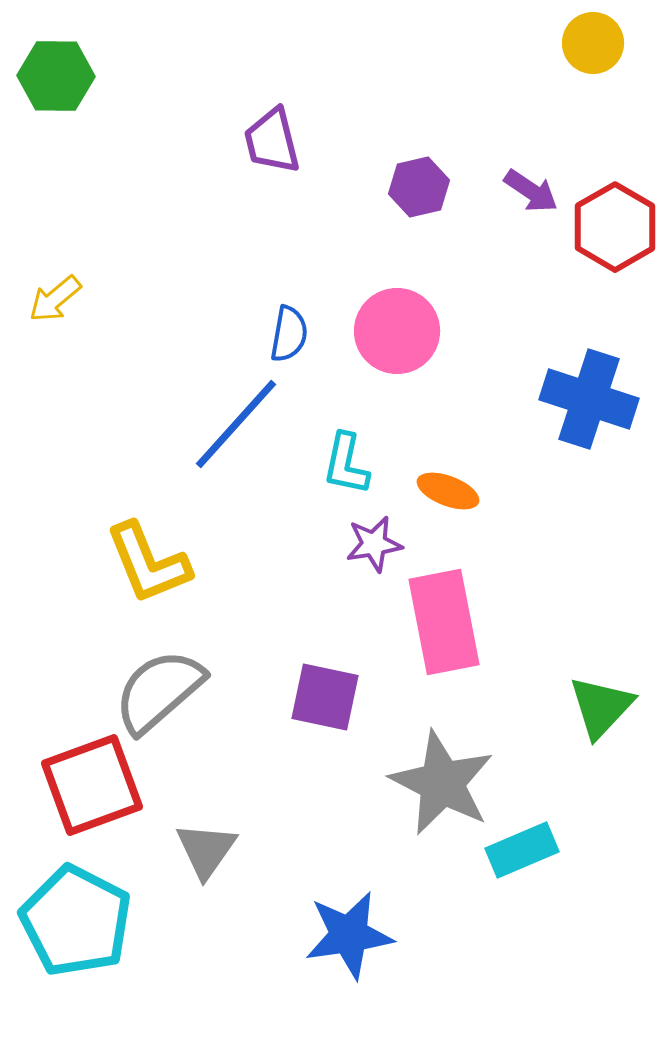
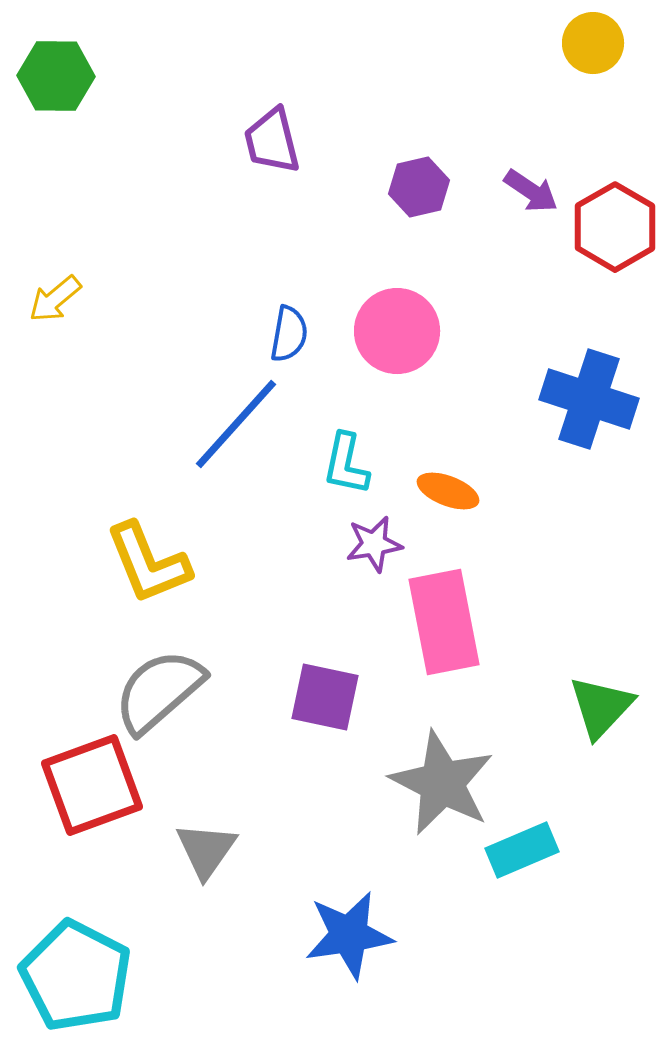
cyan pentagon: moved 55 px down
